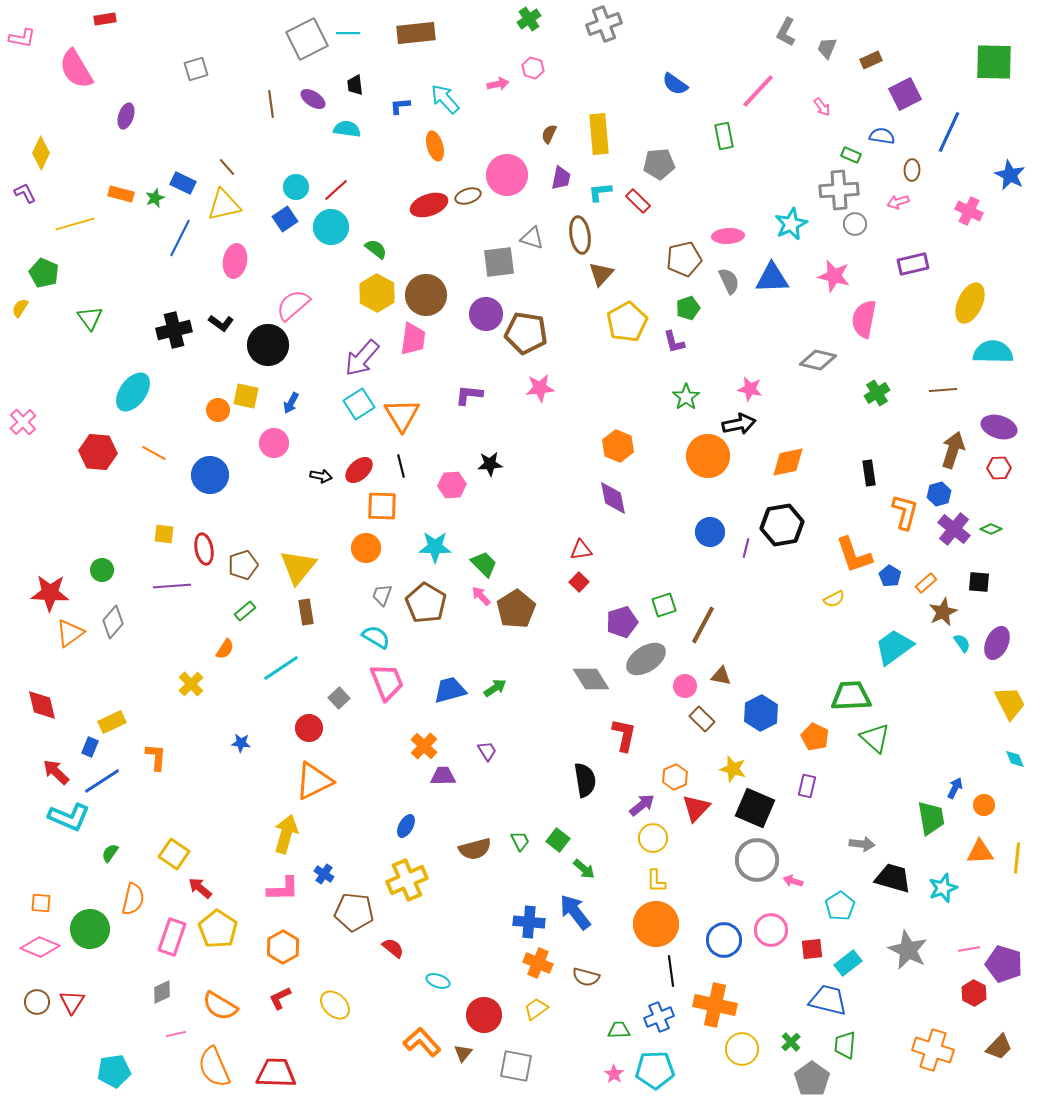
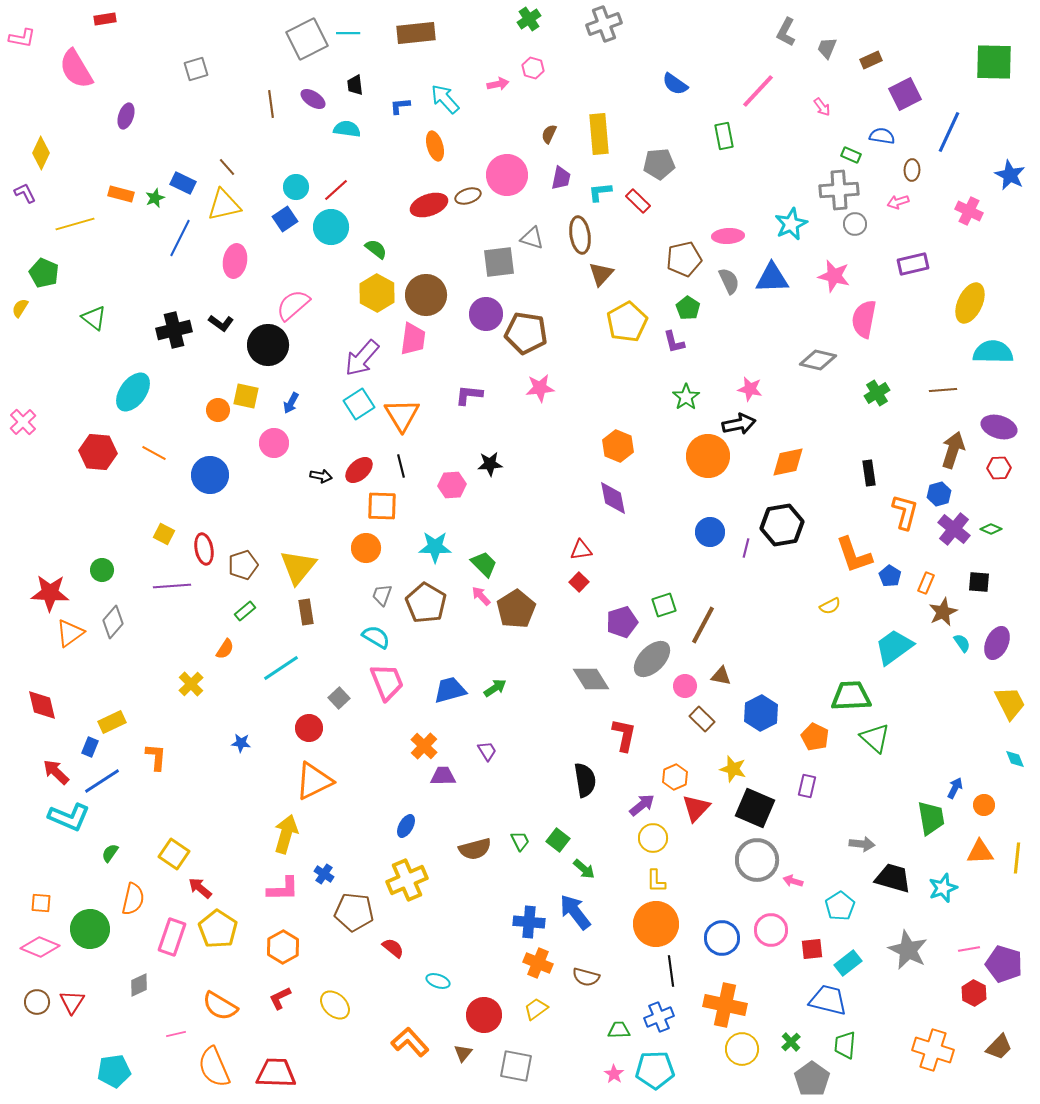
green pentagon at (688, 308): rotated 20 degrees counterclockwise
green triangle at (90, 318): moved 4 px right; rotated 16 degrees counterclockwise
yellow square at (164, 534): rotated 20 degrees clockwise
orange rectangle at (926, 583): rotated 25 degrees counterclockwise
yellow semicircle at (834, 599): moved 4 px left, 7 px down
gray ellipse at (646, 659): moved 6 px right; rotated 12 degrees counterclockwise
blue circle at (724, 940): moved 2 px left, 2 px up
gray diamond at (162, 992): moved 23 px left, 7 px up
orange cross at (715, 1005): moved 10 px right
orange L-shape at (422, 1042): moved 12 px left
